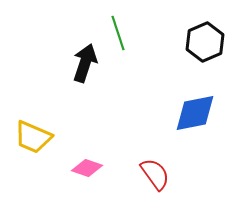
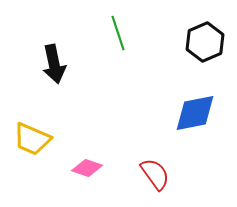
black arrow: moved 31 px left, 1 px down; rotated 150 degrees clockwise
yellow trapezoid: moved 1 px left, 2 px down
